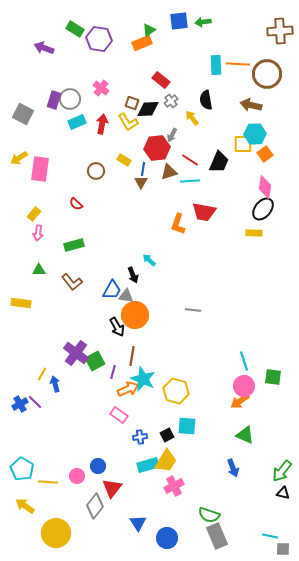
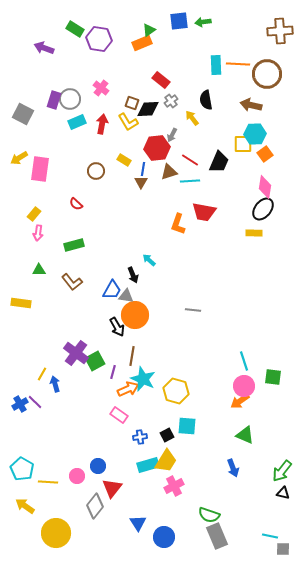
blue circle at (167, 538): moved 3 px left, 1 px up
